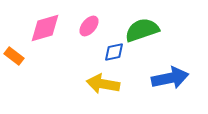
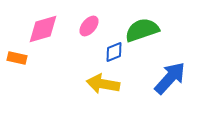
pink diamond: moved 2 px left, 1 px down
blue diamond: rotated 10 degrees counterclockwise
orange rectangle: moved 3 px right, 2 px down; rotated 24 degrees counterclockwise
blue arrow: rotated 36 degrees counterclockwise
